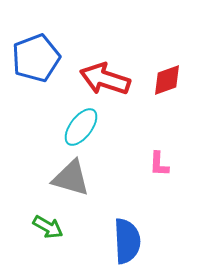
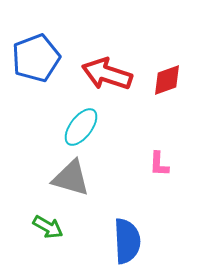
red arrow: moved 2 px right, 5 px up
